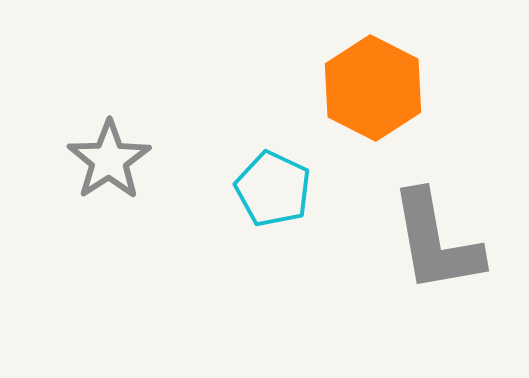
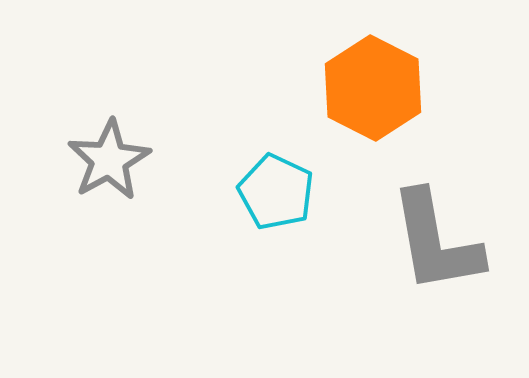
gray star: rotated 4 degrees clockwise
cyan pentagon: moved 3 px right, 3 px down
